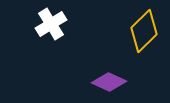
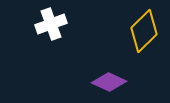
white cross: rotated 12 degrees clockwise
